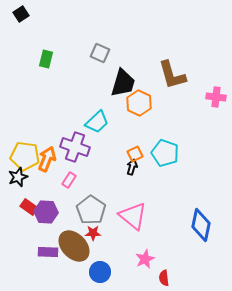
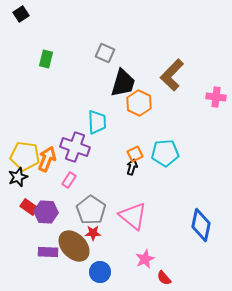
gray square: moved 5 px right
brown L-shape: rotated 60 degrees clockwise
cyan trapezoid: rotated 50 degrees counterclockwise
cyan pentagon: rotated 24 degrees counterclockwise
red semicircle: rotated 35 degrees counterclockwise
